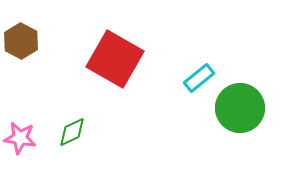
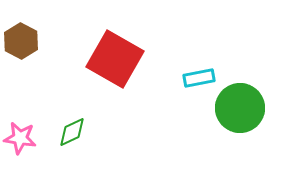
cyan rectangle: rotated 28 degrees clockwise
